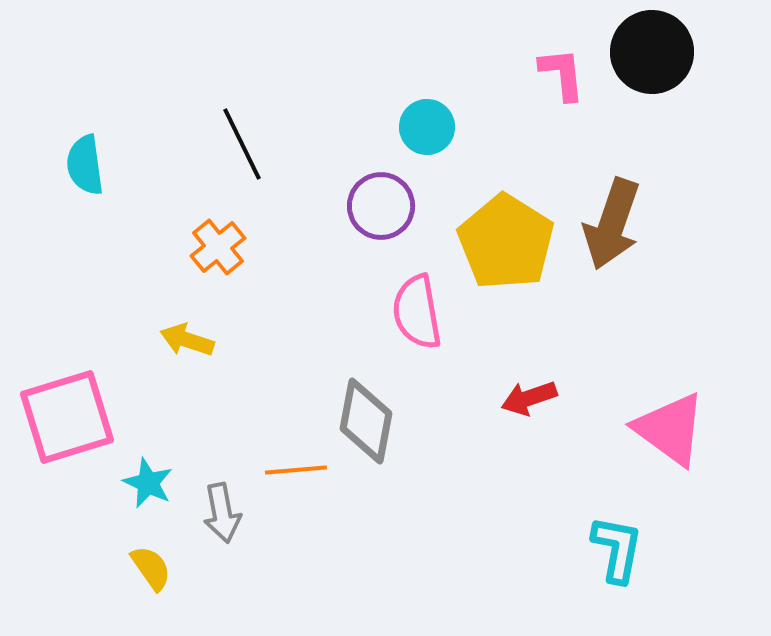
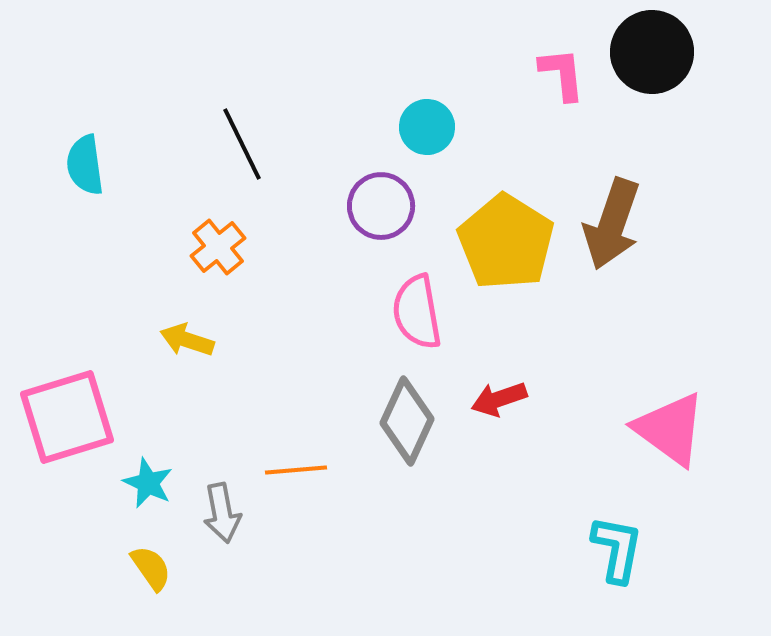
red arrow: moved 30 px left, 1 px down
gray diamond: moved 41 px right; rotated 14 degrees clockwise
